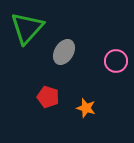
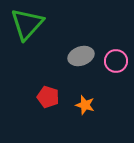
green triangle: moved 4 px up
gray ellipse: moved 17 px right, 4 px down; rotated 40 degrees clockwise
orange star: moved 1 px left, 3 px up
